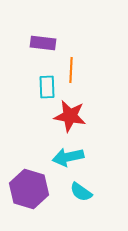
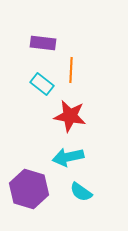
cyan rectangle: moved 5 px left, 3 px up; rotated 50 degrees counterclockwise
